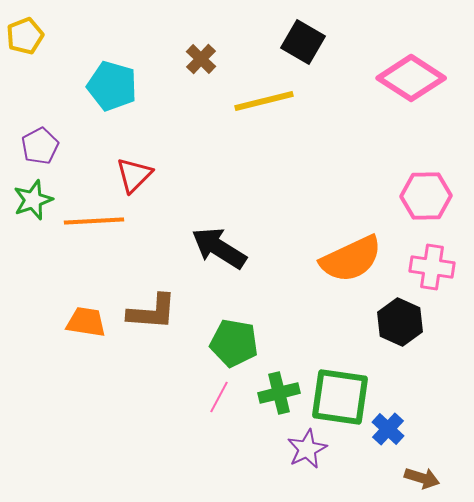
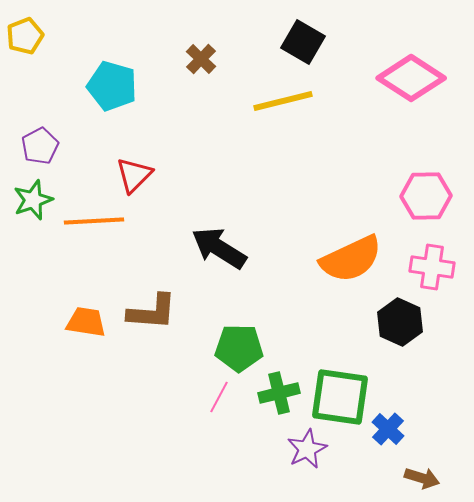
yellow line: moved 19 px right
green pentagon: moved 5 px right, 5 px down; rotated 9 degrees counterclockwise
